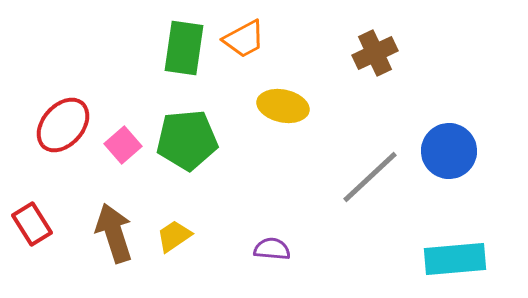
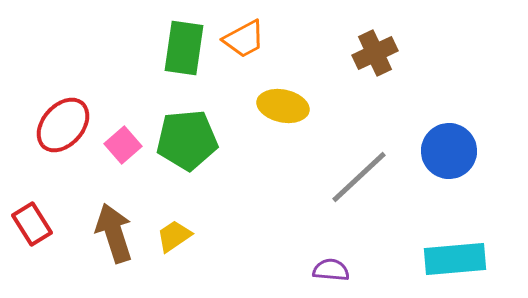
gray line: moved 11 px left
purple semicircle: moved 59 px right, 21 px down
